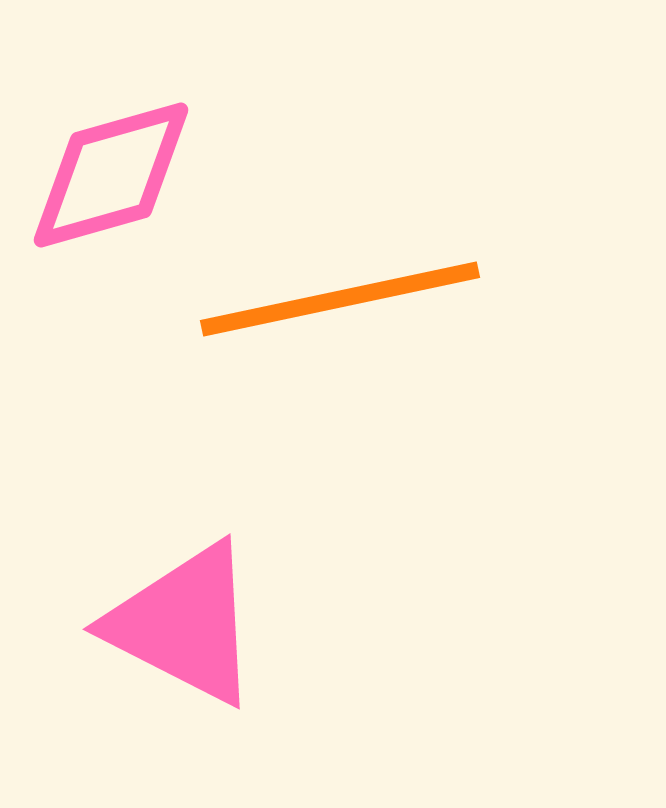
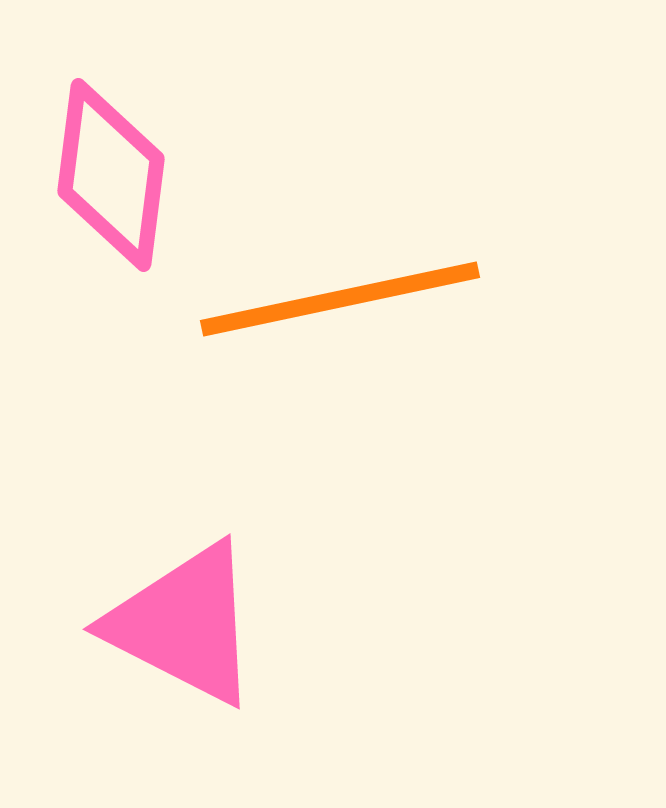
pink diamond: rotated 67 degrees counterclockwise
